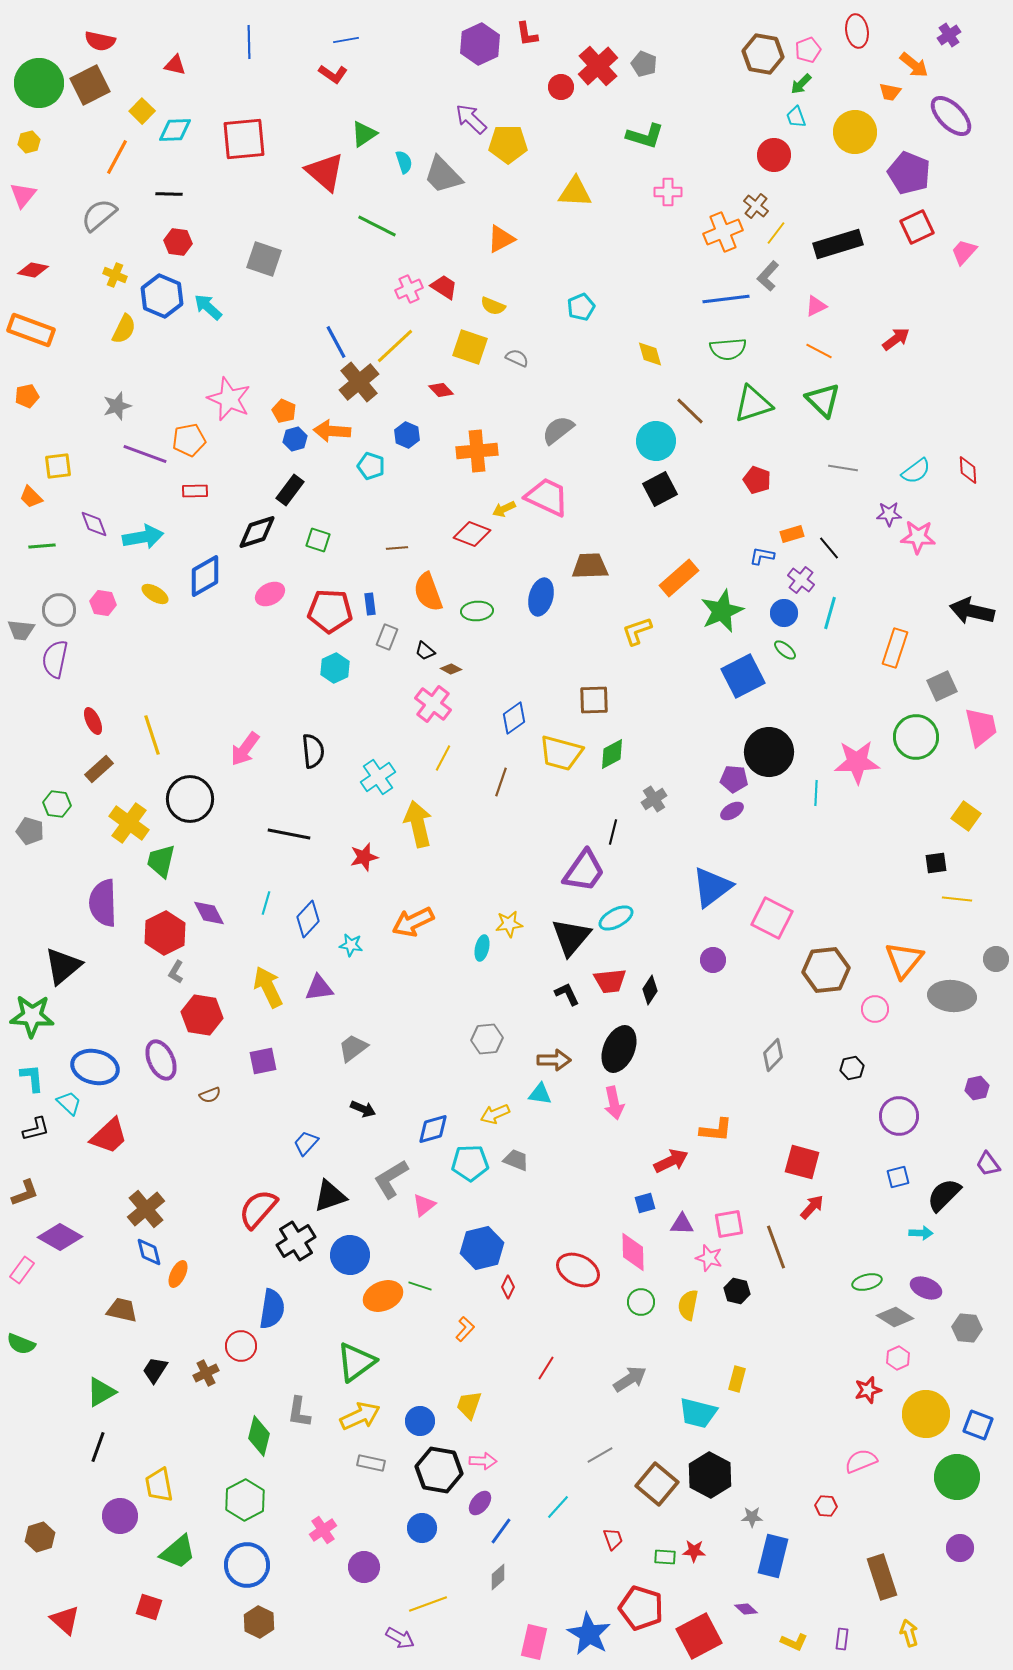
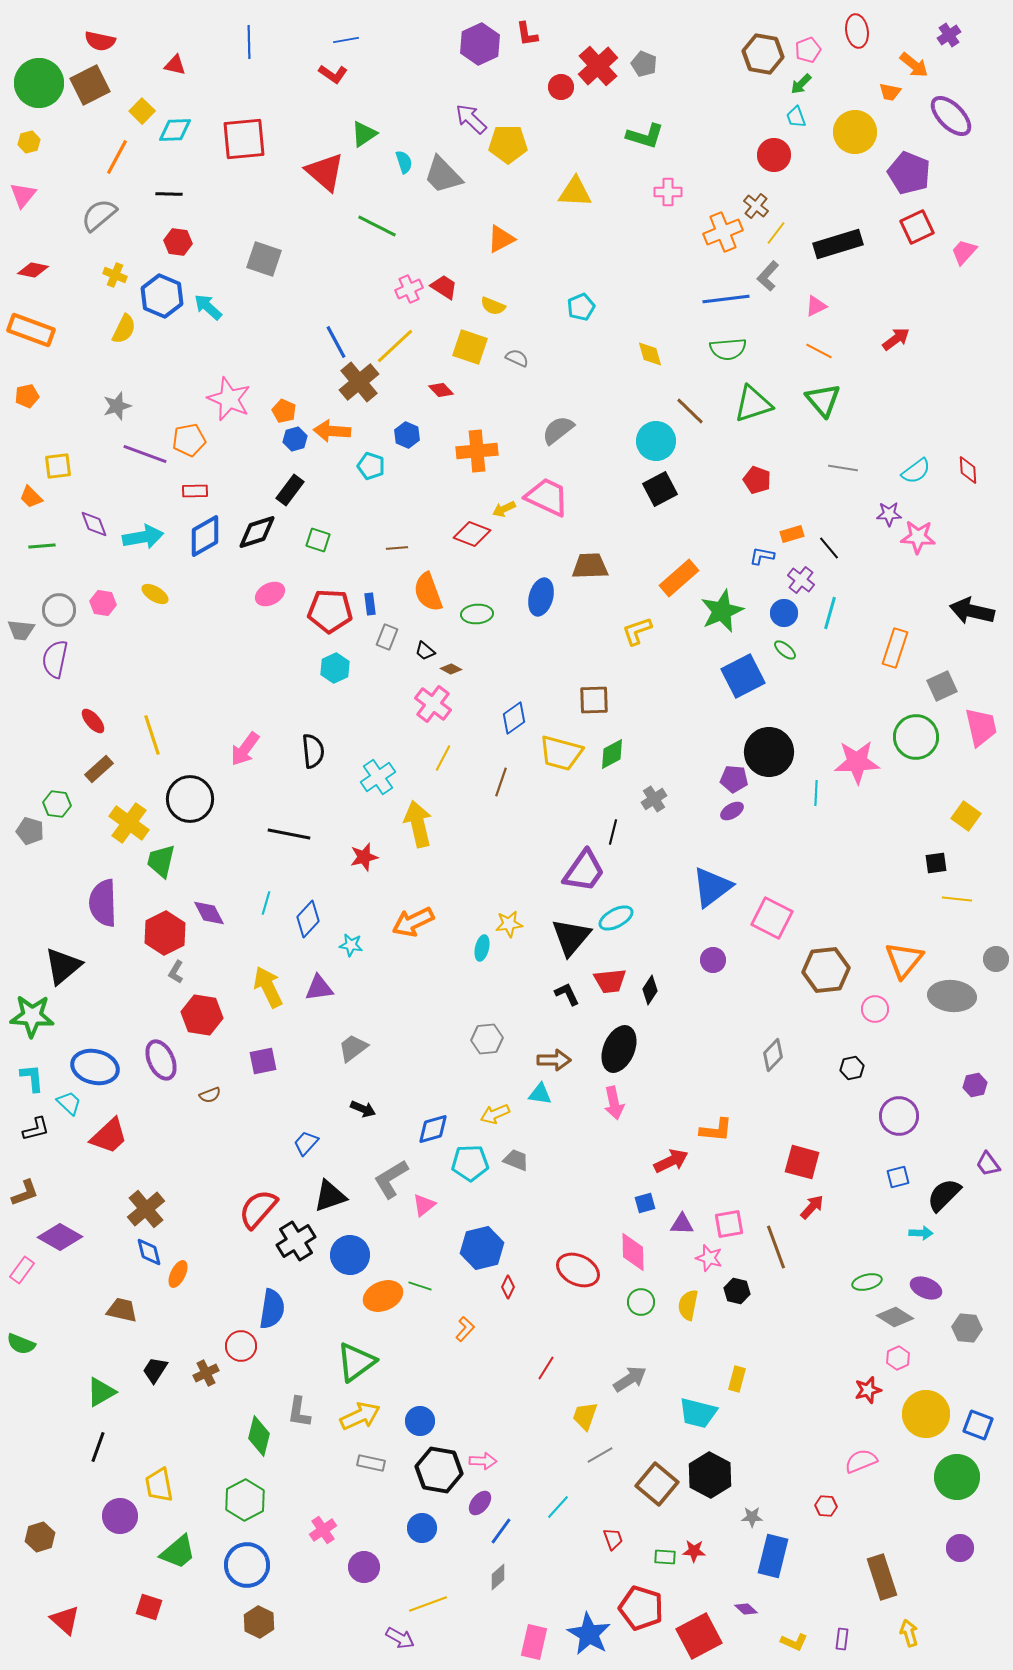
green triangle at (823, 400): rotated 6 degrees clockwise
blue diamond at (205, 576): moved 40 px up
green ellipse at (477, 611): moved 3 px down
red ellipse at (93, 721): rotated 16 degrees counterclockwise
purple hexagon at (977, 1088): moved 2 px left, 3 px up
yellow trapezoid at (469, 1405): moved 116 px right, 11 px down
